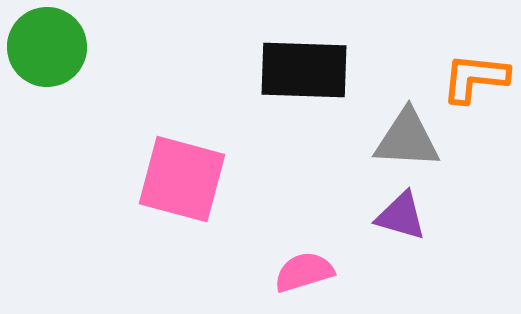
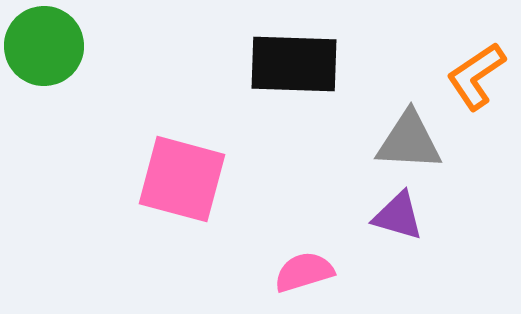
green circle: moved 3 px left, 1 px up
black rectangle: moved 10 px left, 6 px up
orange L-shape: moved 1 px right, 2 px up; rotated 40 degrees counterclockwise
gray triangle: moved 2 px right, 2 px down
purple triangle: moved 3 px left
